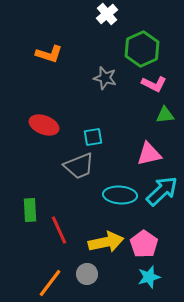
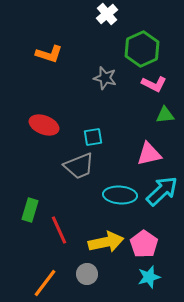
green rectangle: rotated 20 degrees clockwise
orange line: moved 5 px left
